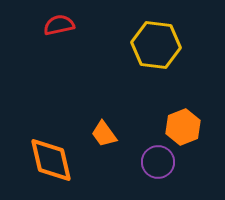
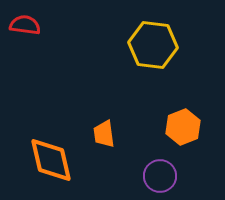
red semicircle: moved 34 px left; rotated 20 degrees clockwise
yellow hexagon: moved 3 px left
orange trapezoid: rotated 28 degrees clockwise
purple circle: moved 2 px right, 14 px down
